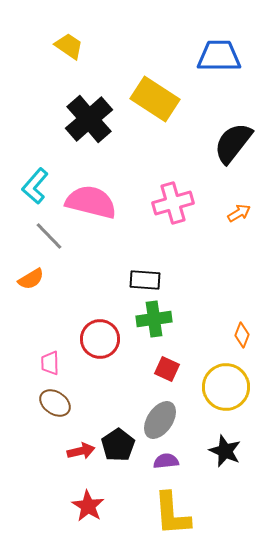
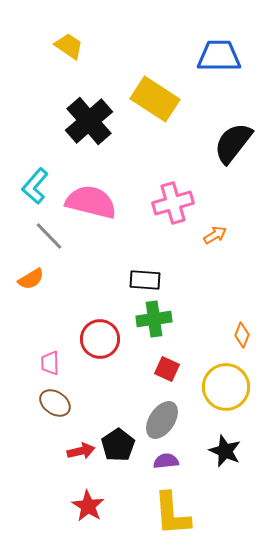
black cross: moved 2 px down
orange arrow: moved 24 px left, 22 px down
gray ellipse: moved 2 px right
